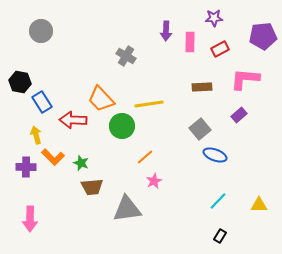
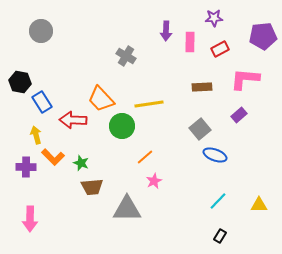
gray triangle: rotated 8 degrees clockwise
